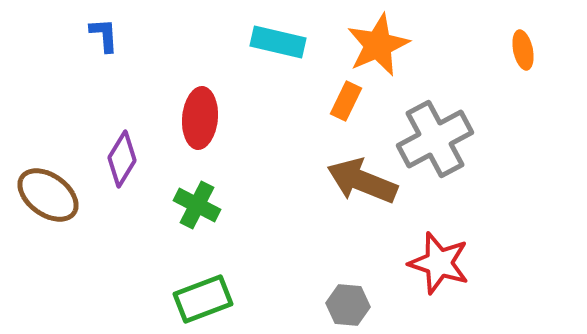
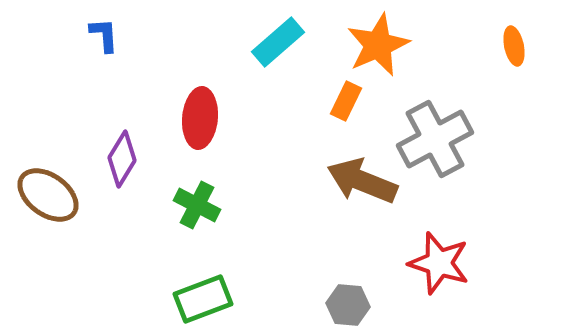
cyan rectangle: rotated 54 degrees counterclockwise
orange ellipse: moved 9 px left, 4 px up
